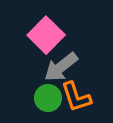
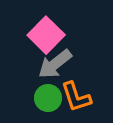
gray arrow: moved 6 px left, 3 px up
